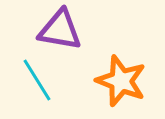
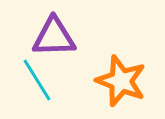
purple triangle: moved 6 px left, 7 px down; rotated 12 degrees counterclockwise
